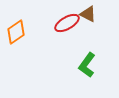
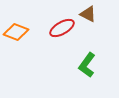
red ellipse: moved 5 px left, 5 px down
orange diamond: rotated 55 degrees clockwise
